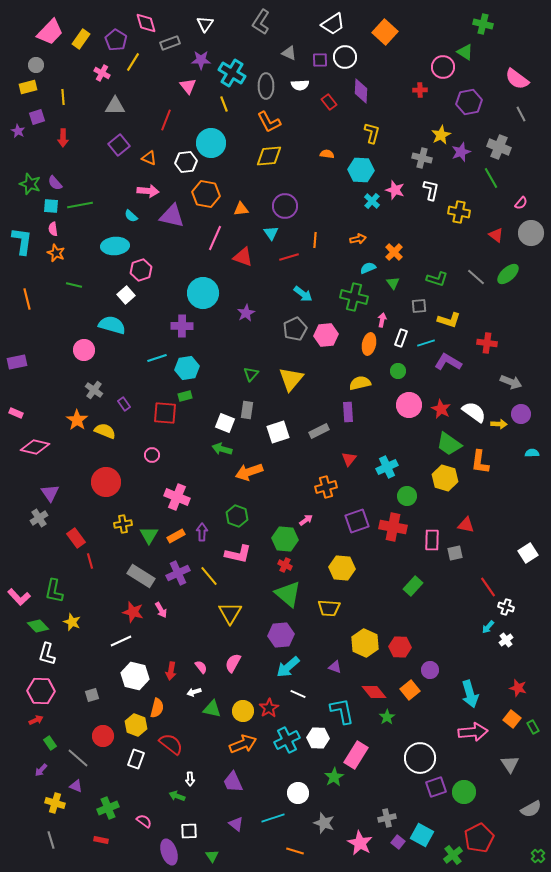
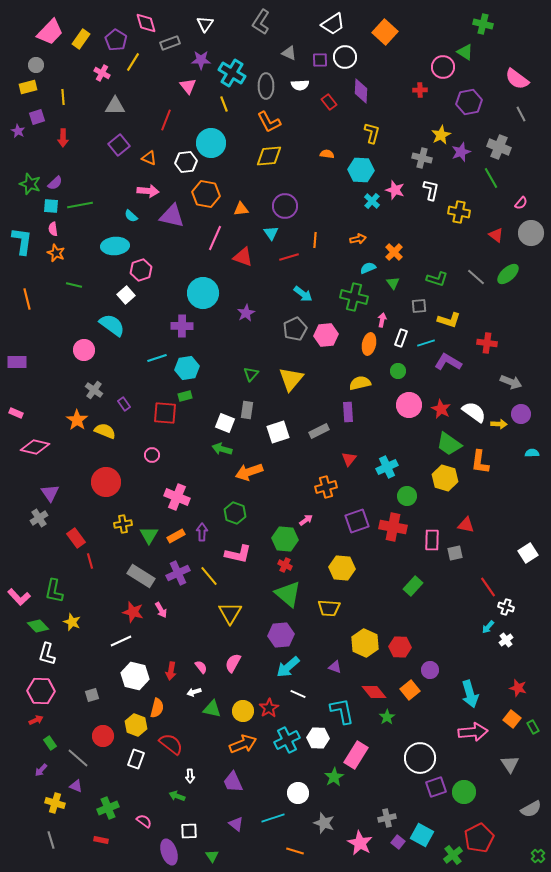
purple semicircle at (55, 183): rotated 91 degrees counterclockwise
cyan semicircle at (112, 325): rotated 20 degrees clockwise
purple rectangle at (17, 362): rotated 12 degrees clockwise
green hexagon at (237, 516): moved 2 px left, 3 px up
white arrow at (190, 779): moved 3 px up
